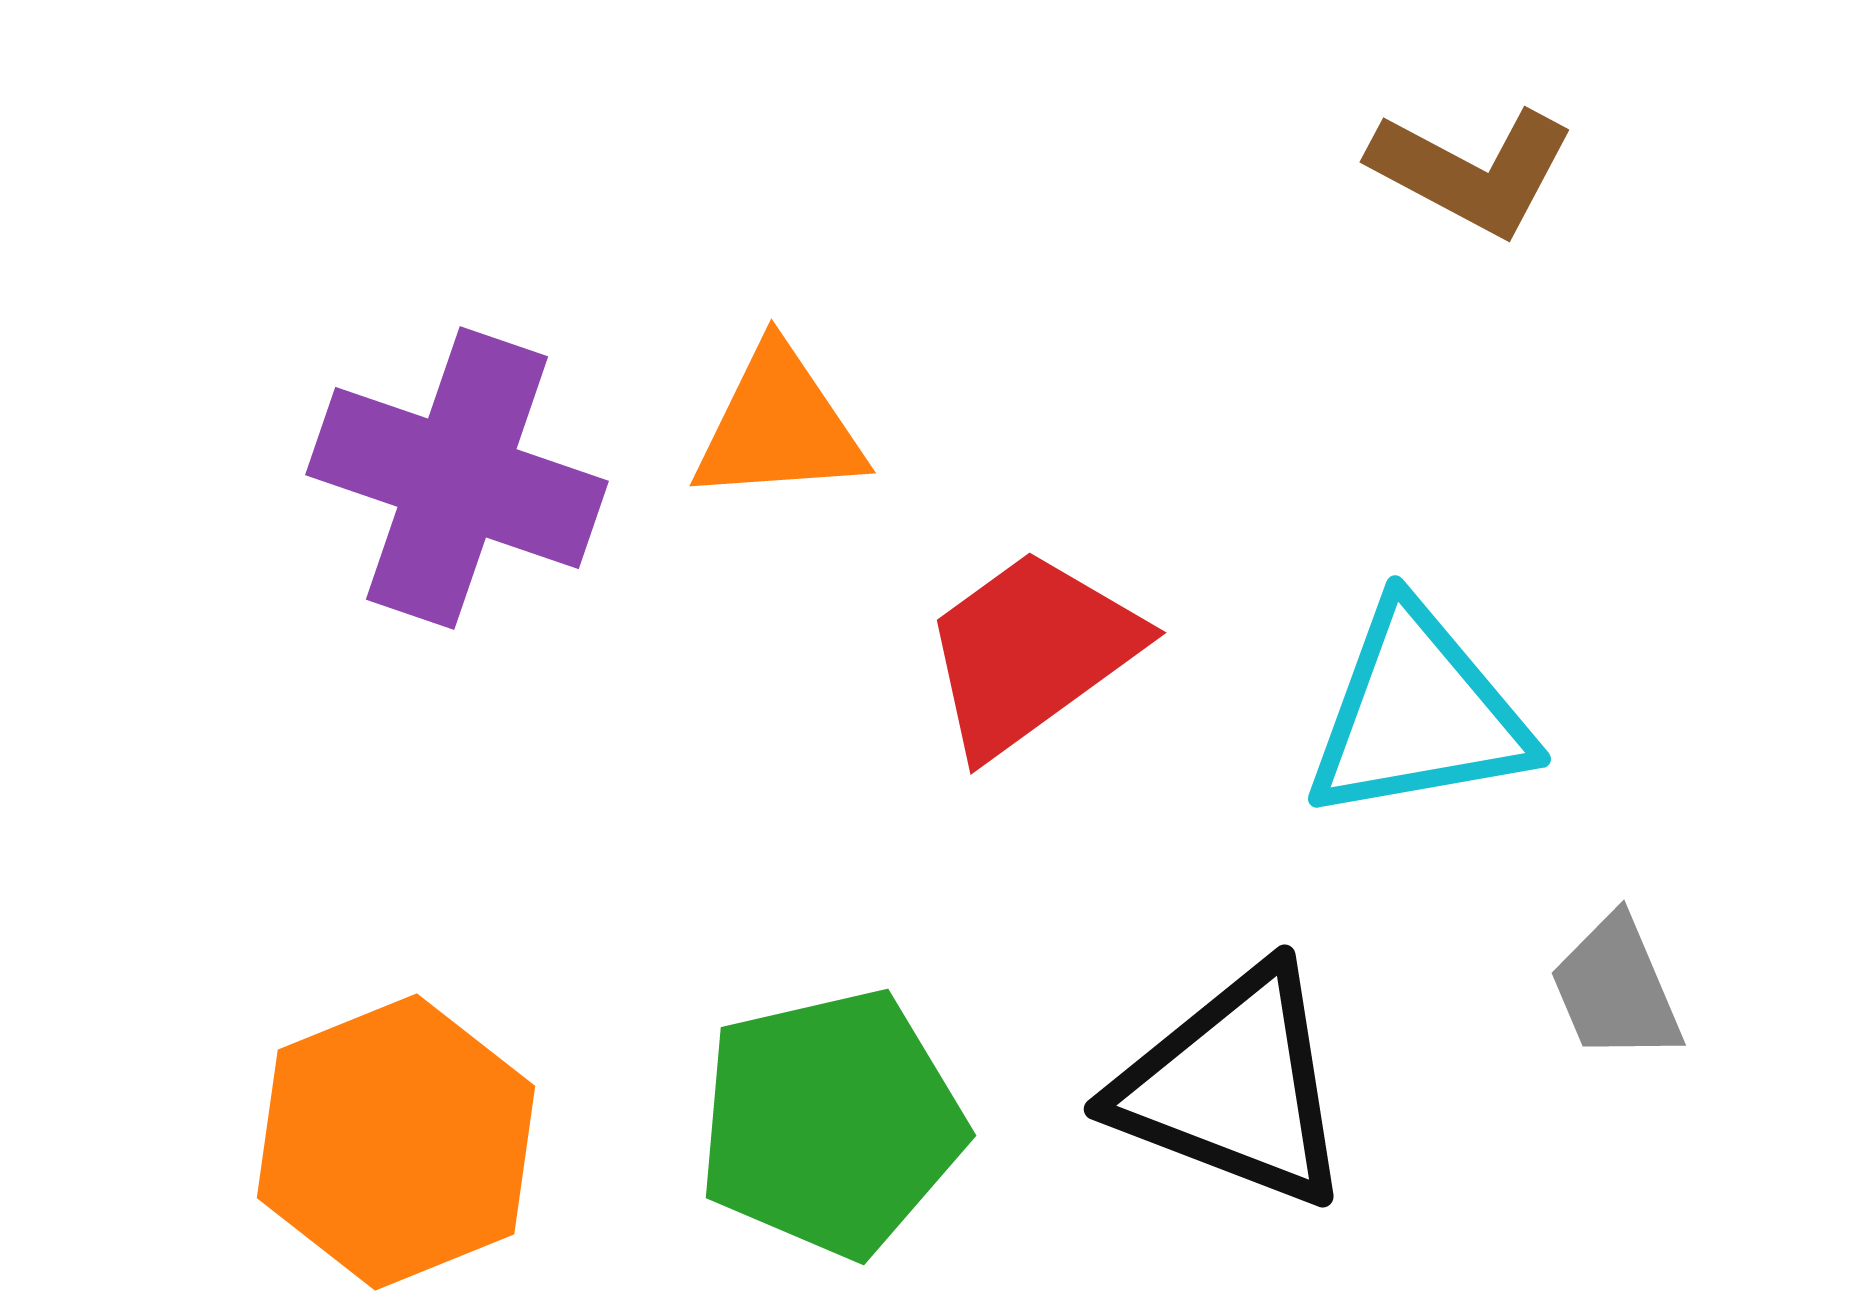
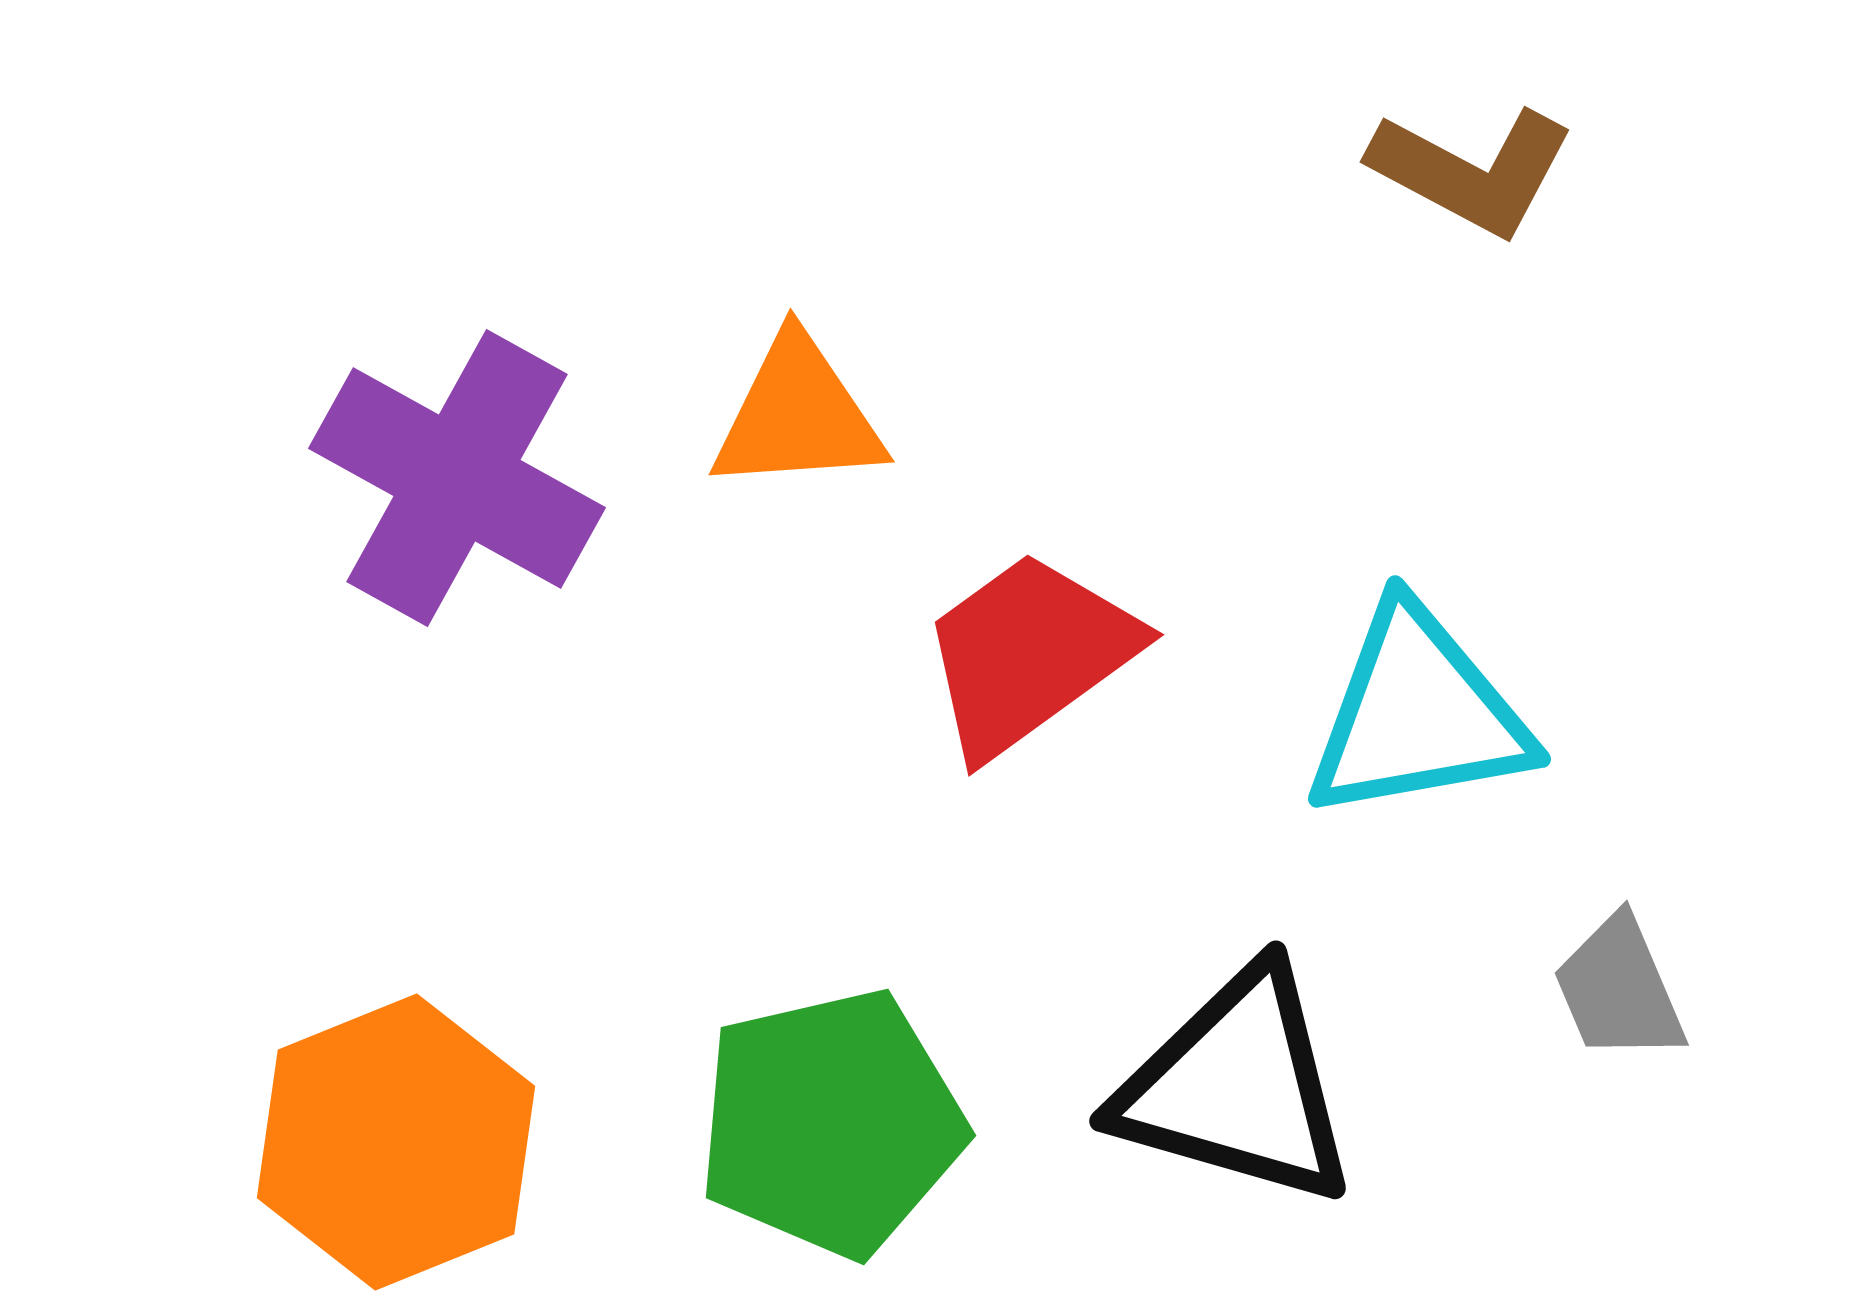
orange triangle: moved 19 px right, 11 px up
purple cross: rotated 10 degrees clockwise
red trapezoid: moved 2 px left, 2 px down
gray trapezoid: moved 3 px right
black triangle: moved 3 px right; rotated 5 degrees counterclockwise
